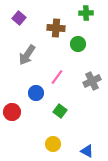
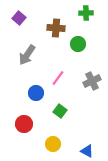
pink line: moved 1 px right, 1 px down
red circle: moved 12 px right, 12 px down
